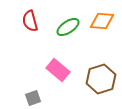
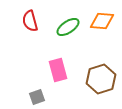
pink rectangle: rotated 35 degrees clockwise
gray square: moved 4 px right, 1 px up
